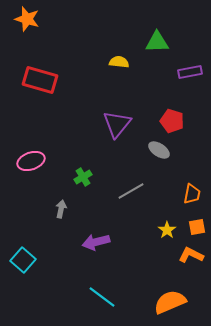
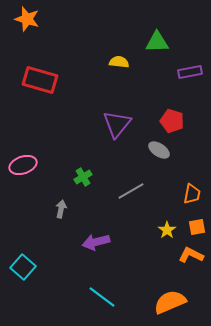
pink ellipse: moved 8 px left, 4 px down
cyan square: moved 7 px down
